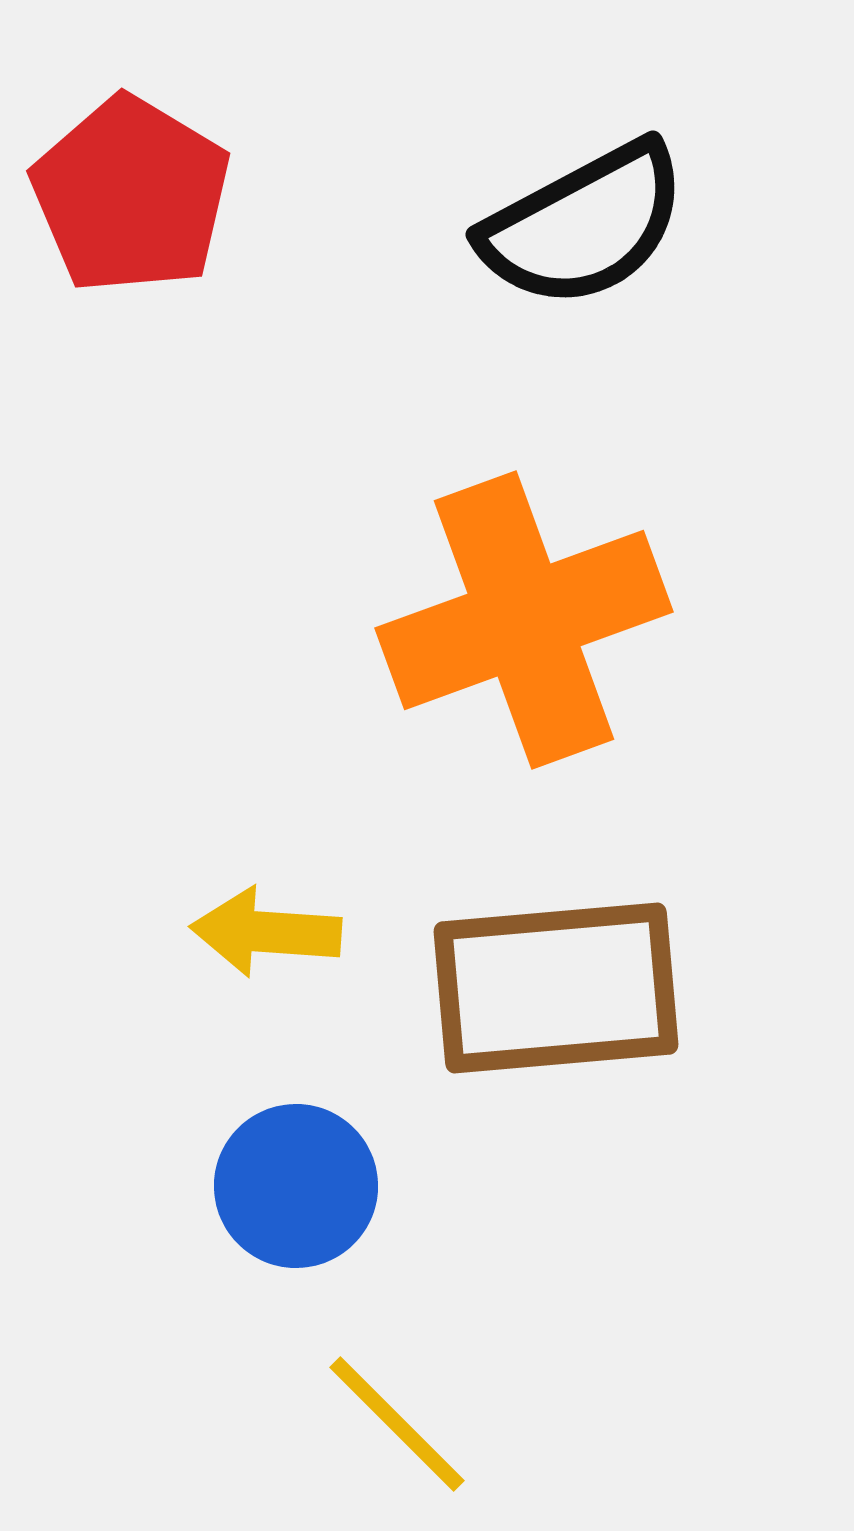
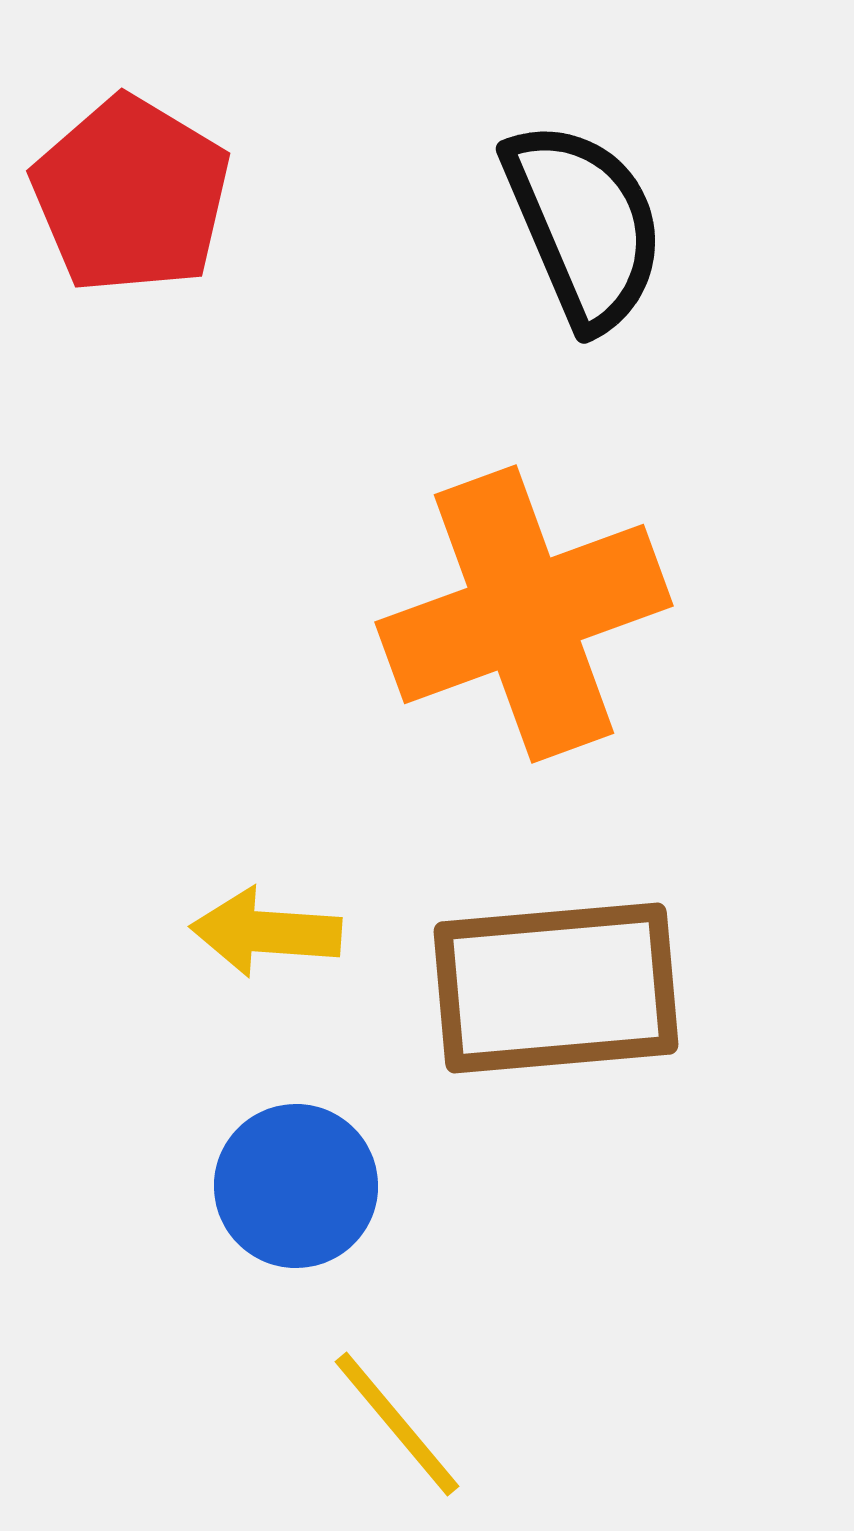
black semicircle: rotated 85 degrees counterclockwise
orange cross: moved 6 px up
yellow line: rotated 5 degrees clockwise
